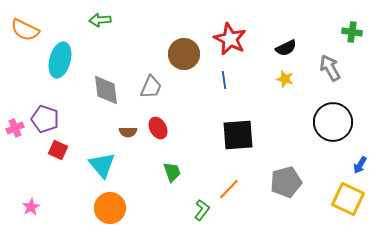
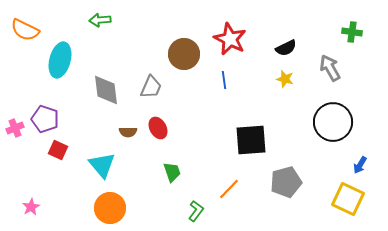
black square: moved 13 px right, 5 px down
green L-shape: moved 6 px left, 1 px down
